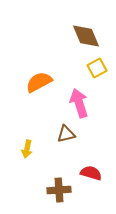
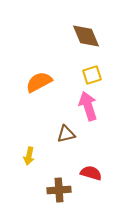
yellow square: moved 5 px left, 7 px down; rotated 12 degrees clockwise
pink arrow: moved 9 px right, 3 px down
yellow arrow: moved 2 px right, 7 px down
